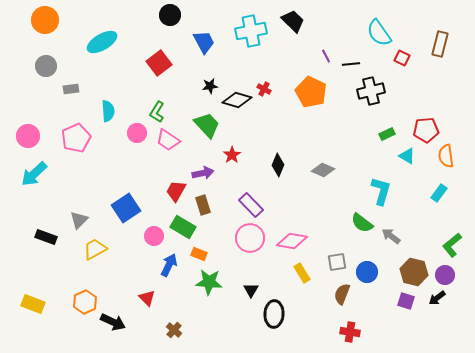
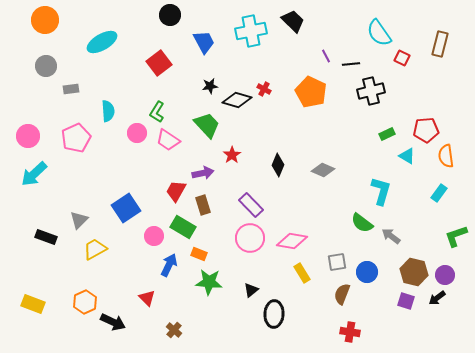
green L-shape at (452, 245): moved 4 px right, 9 px up; rotated 20 degrees clockwise
black triangle at (251, 290): rotated 21 degrees clockwise
